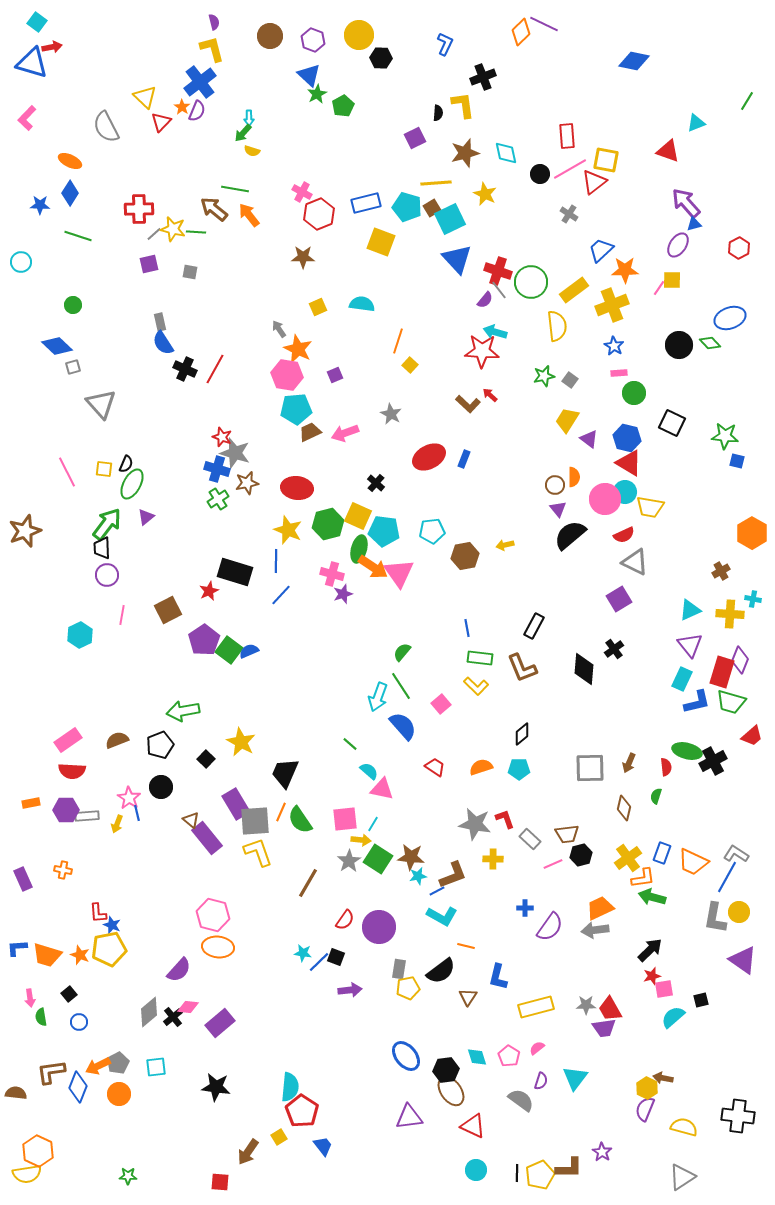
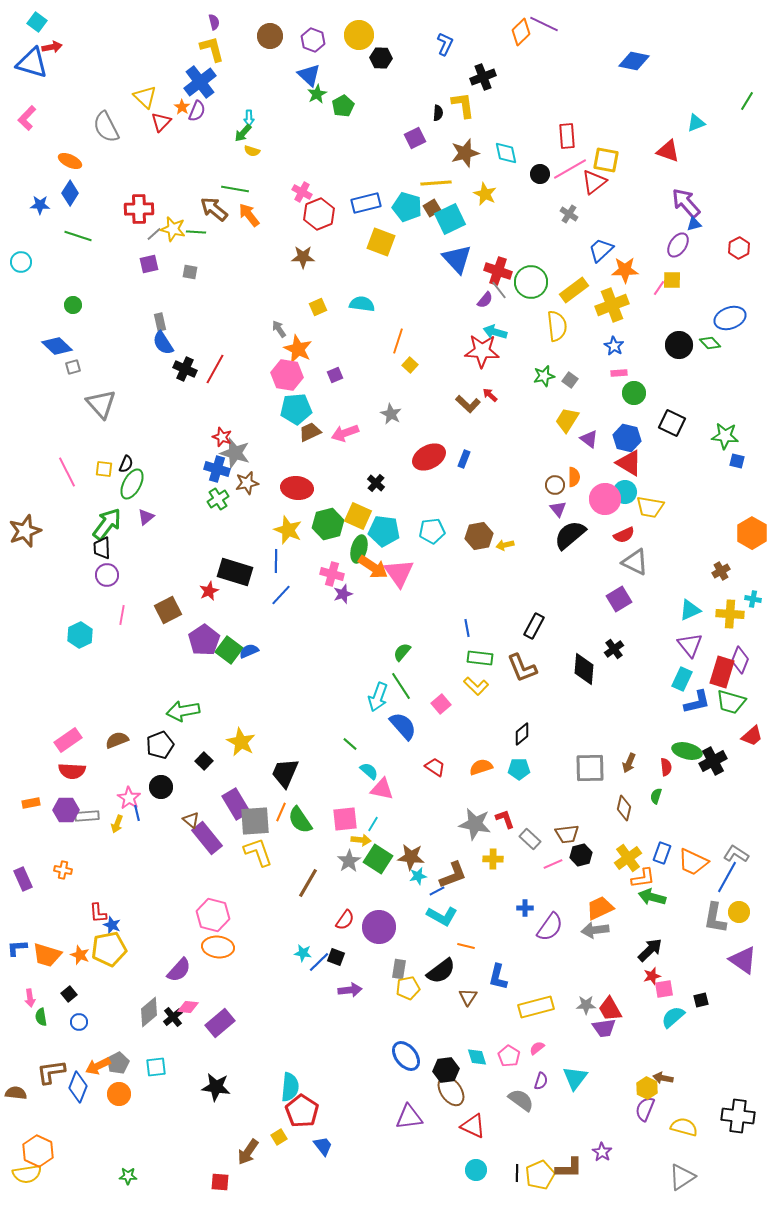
brown hexagon at (465, 556): moved 14 px right, 20 px up
black square at (206, 759): moved 2 px left, 2 px down
